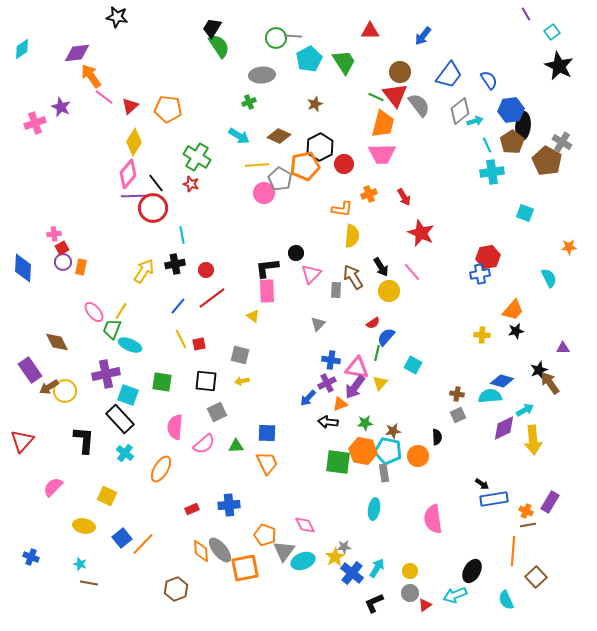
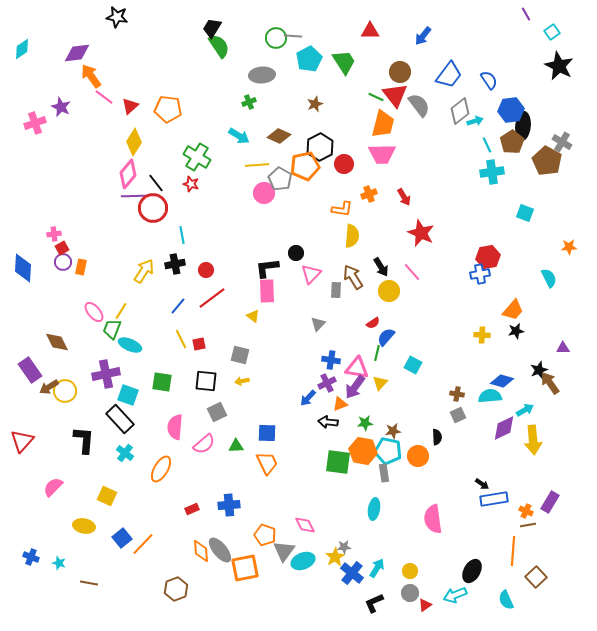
cyan star at (80, 564): moved 21 px left, 1 px up
